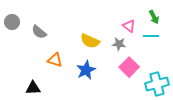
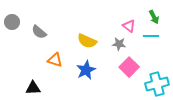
yellow semicircle: moved 3 px left
